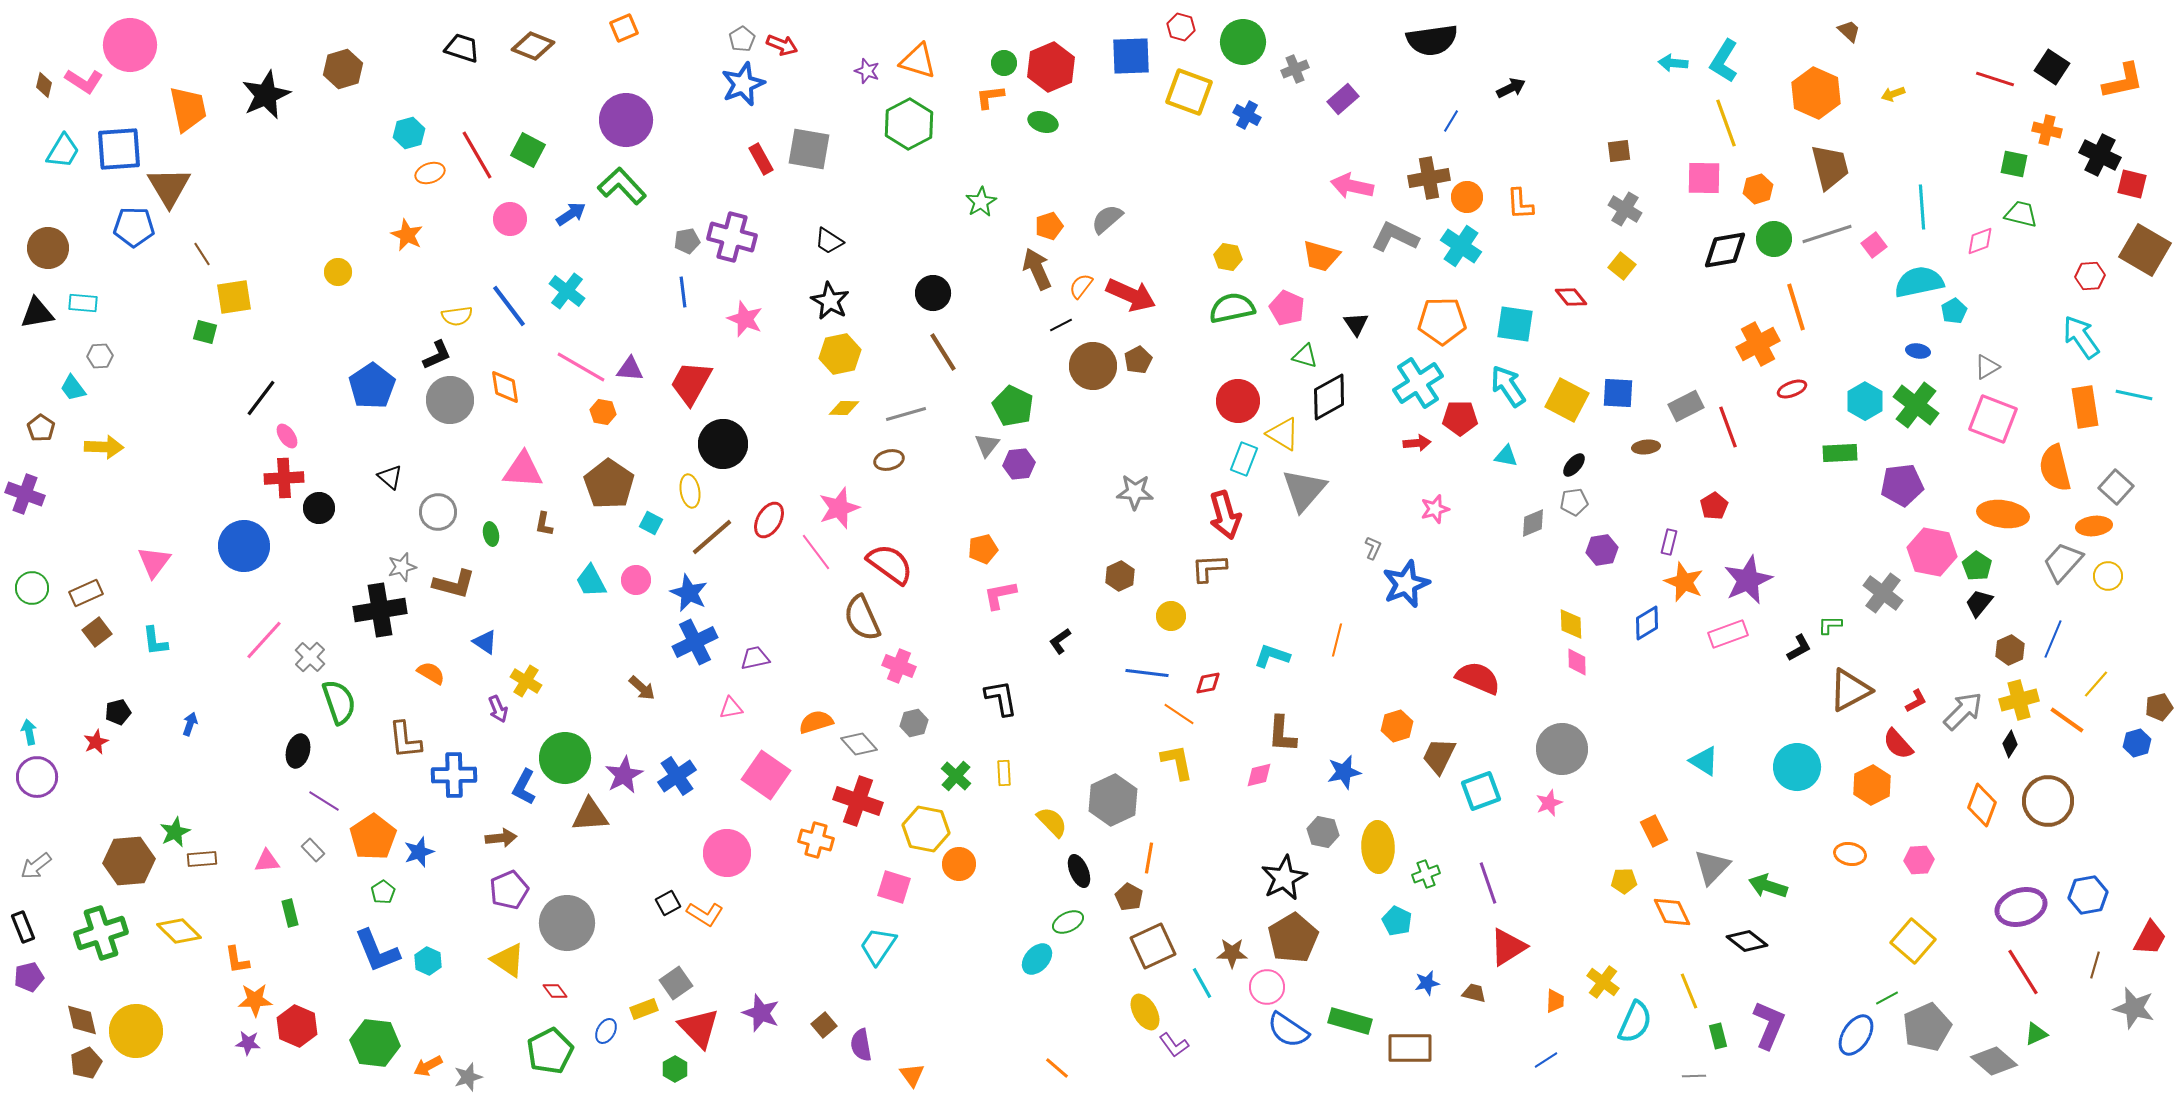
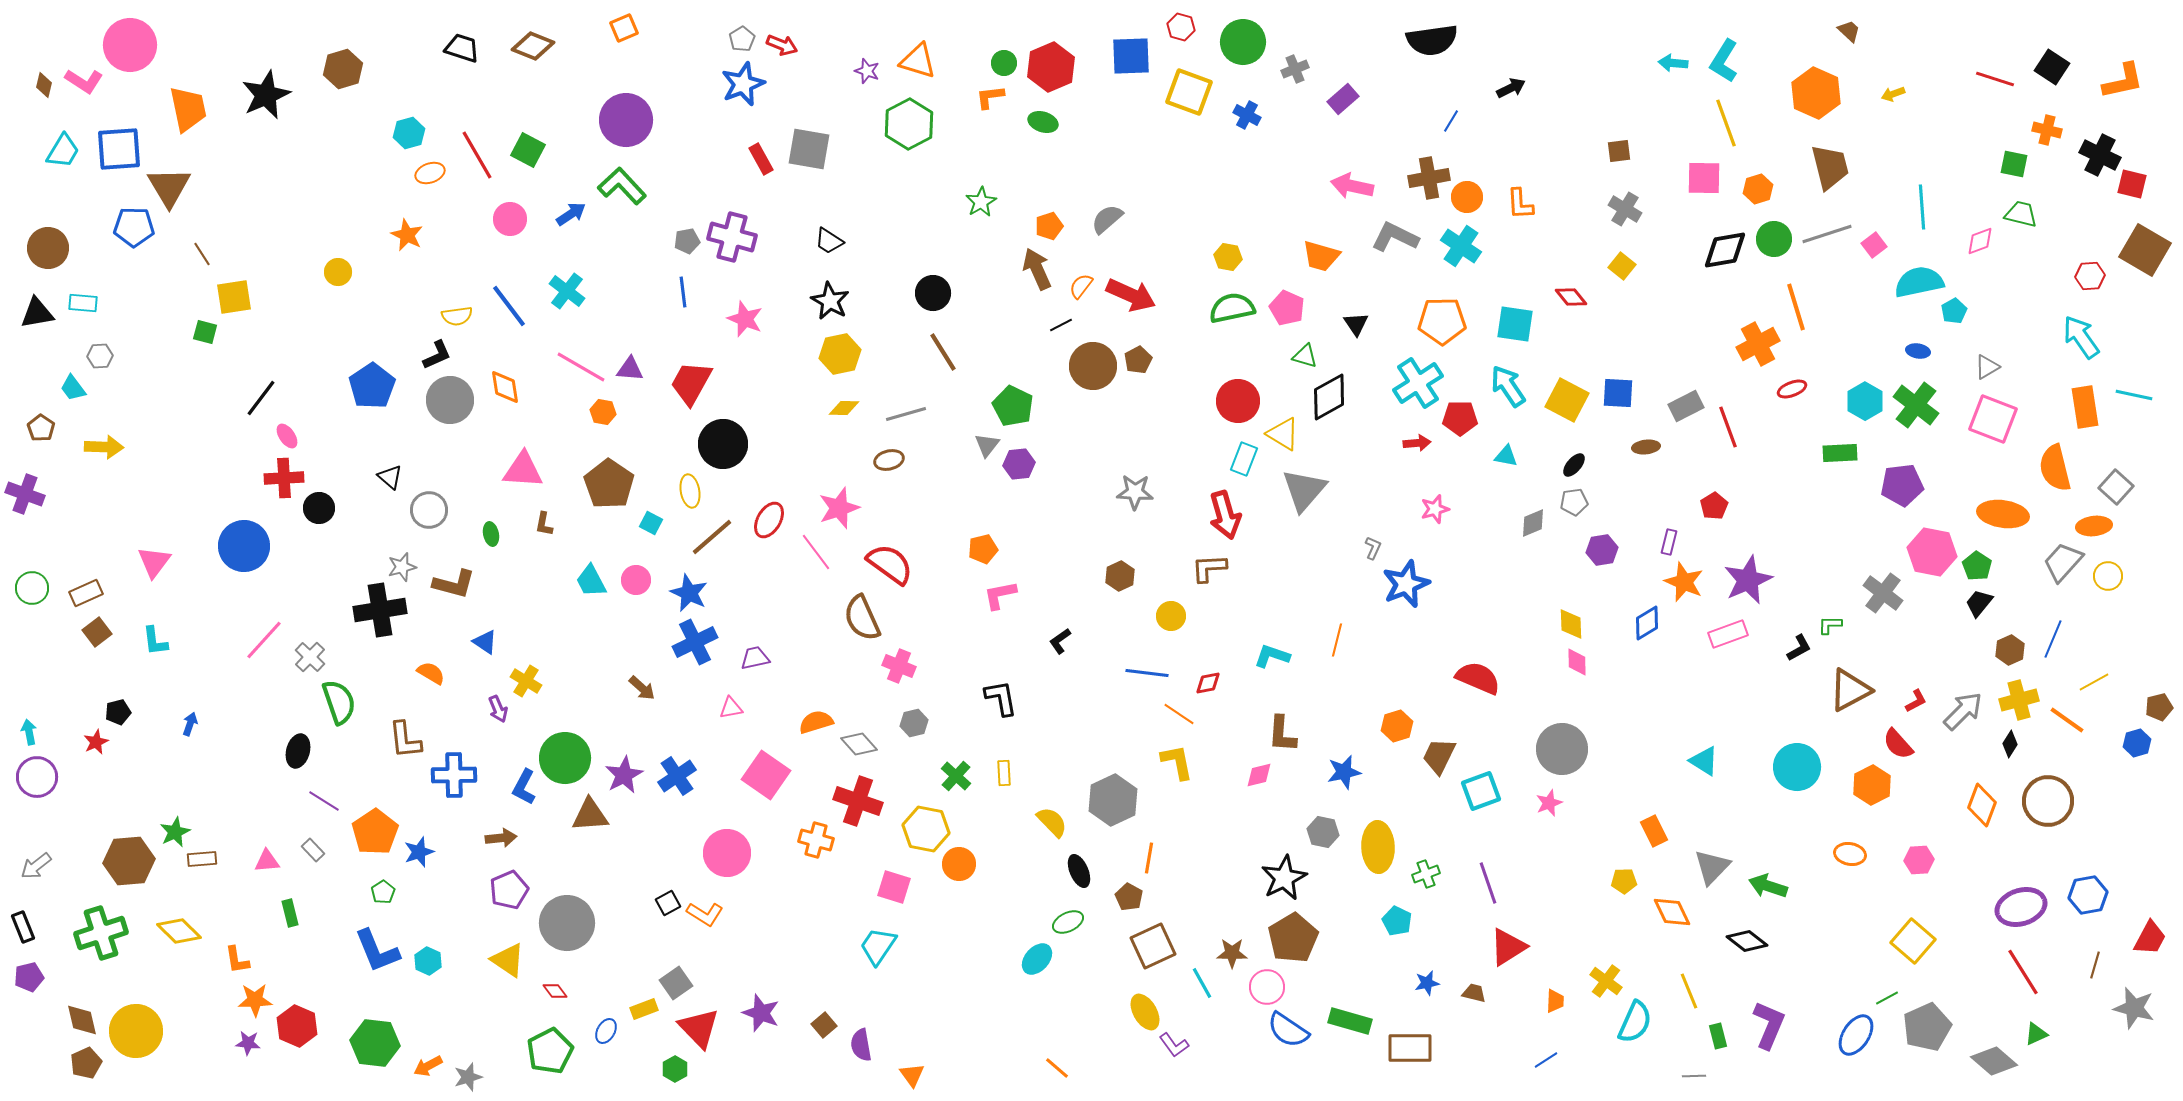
gray circle at (438, 512): moved 9 px left, 2 px up
yellow line at (2096, 684): moved 2 px left, 2 px up; rotated 20 degrees clockwise
orange pentagon at (373, 837): moved 2 px right, 5 px up
yellow cross at (1603, 982): moved 3 px right, 1 px up
